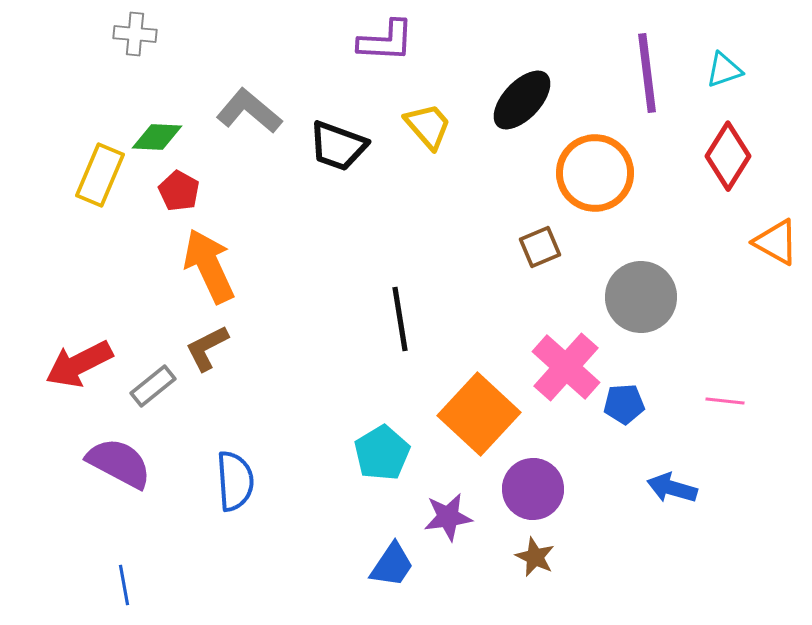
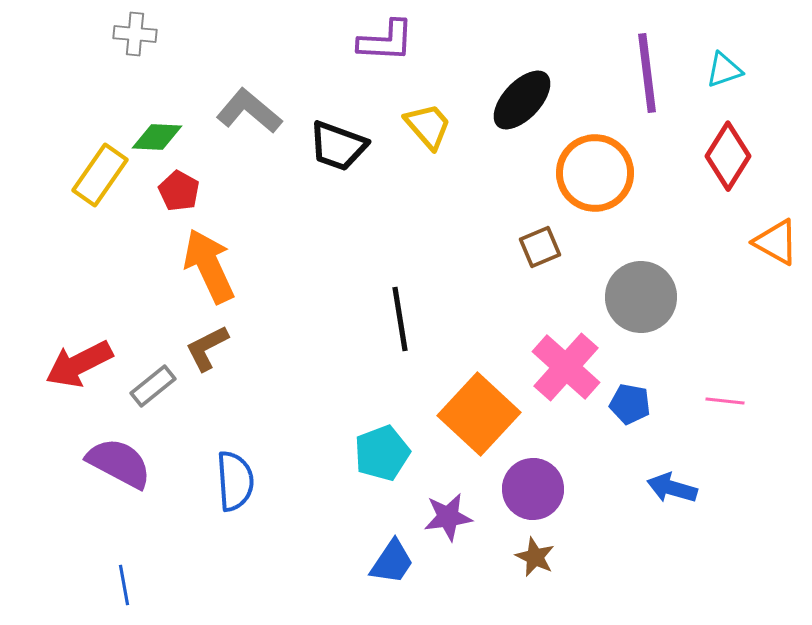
yellow rectangle: rotated 12 degrees clockwise
blue pentagon: moved 6 px right; rotated 15 degrees clockwise
cyan pentagon: rotated 10 degrees clockwise
blue trapezoid: moved 3 px up
